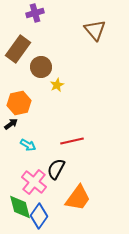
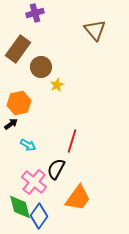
red line: rotated 60 degrees counterclockwise
